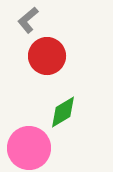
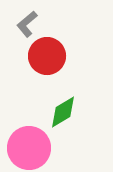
gray L-shape: moved 1 px left, 4 px down
